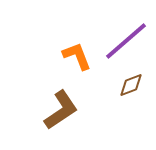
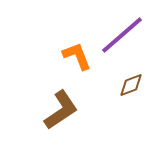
purple line: moved 4 px left, 6 px up
